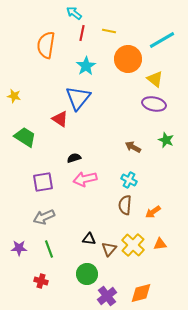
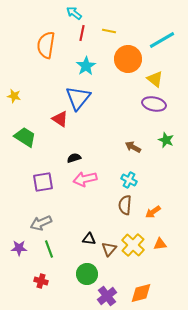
gray arrow: moved 3 px left, 6 px down
